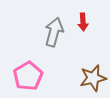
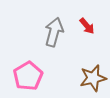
red arrow: moved 4 px right, 4 px down; rotated 36 degrees counterclockwise
